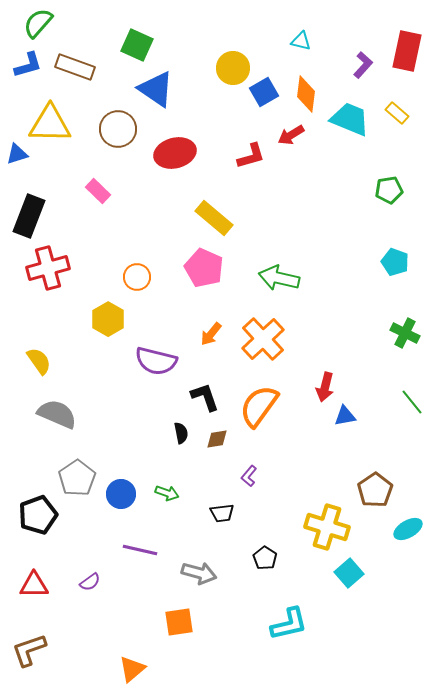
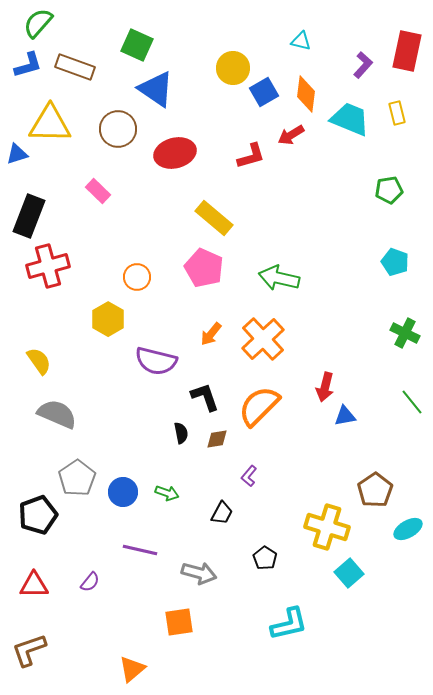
yellow rectangle at (397, 113): rotated 35 degrees clockwise
red cross at (48, 268): moved 2 px up
orange semicircle at (259, 406): rotated 9 degrees clockwise
blue circle at (121, 494): moved 2 px right, 2 px up
black trapezoid at (222, 513): rotated 55 degrees counterclockwise
purple semicircle at (90, 582): rotated 15 degrees counterclockwise
